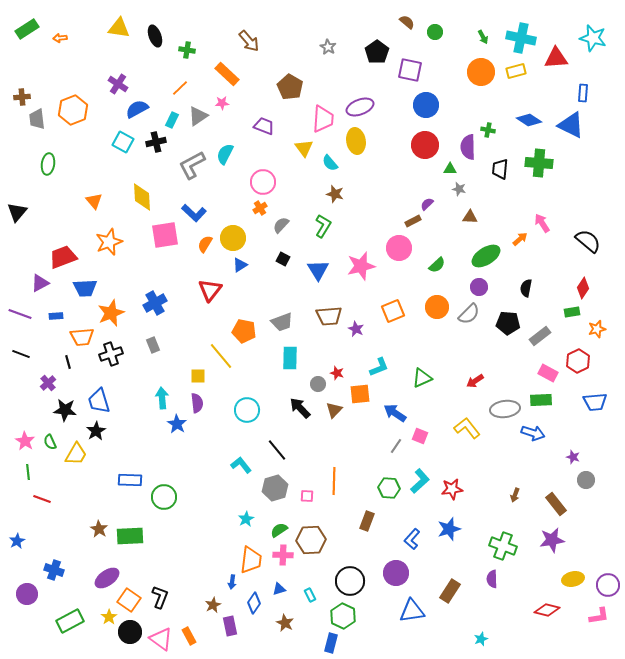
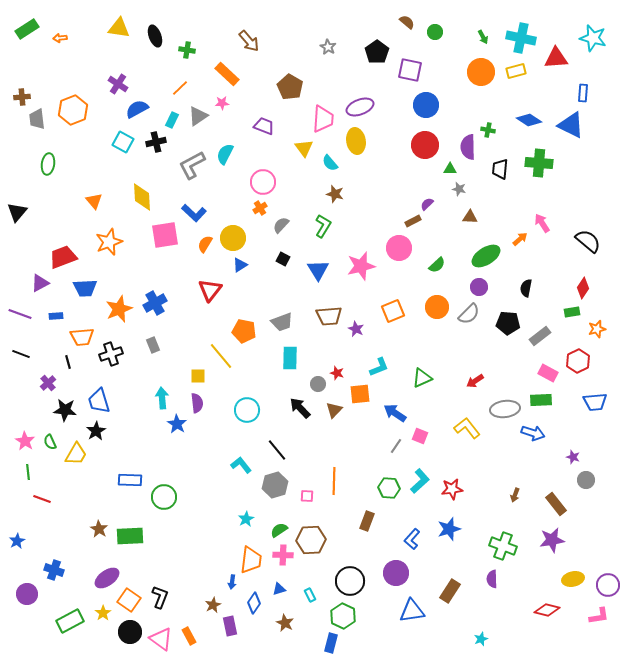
orange star at (111, 313): moved 8 px right, 4 px up
gray hexagon at (275, 488): moved 3 px up
yellow star at (109, 617): moved 6 px left, 4 px up
